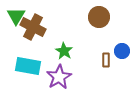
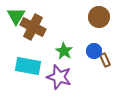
blue circle: moved 28 px left
brown rectangle: moved 1 px left; rotated 24 degrees counterclockwise
purple star: rotated 25 degrees counterclockwise
